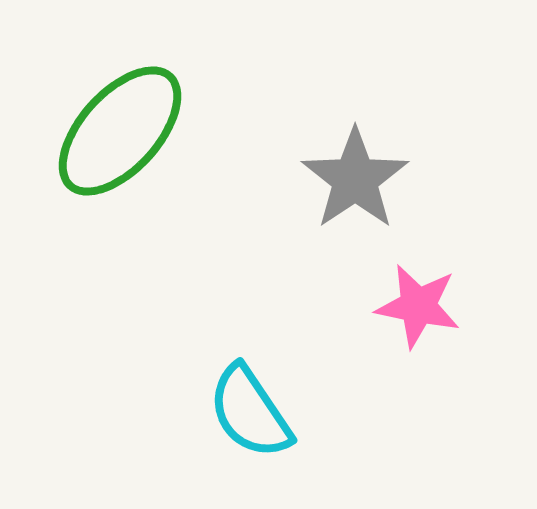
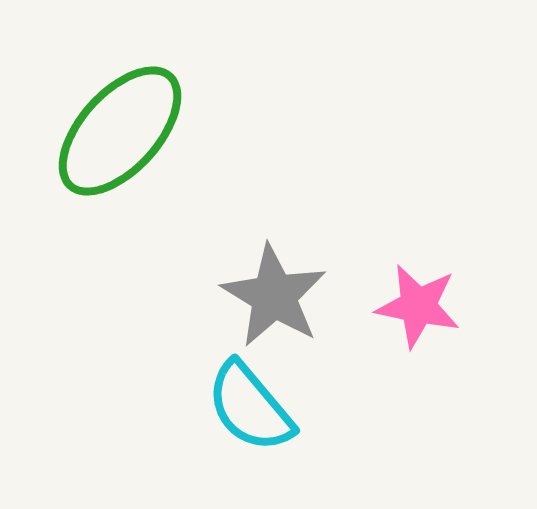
gray star: moved 81 px left, 117 px down; rotated 7 degrees counterclockwise
cyan semicircle: moved 5 px up; rotated 6 degrees counterclockwise
